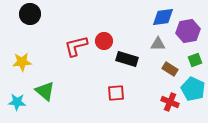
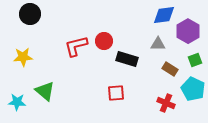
blue diamond: moved 1 px right, 2 px up
purple hexagon: rotated 20 degrees counterclockwise
yellow star: moved 1 px right, 5 px up
red cross: moved 4 px left, 1 px down
